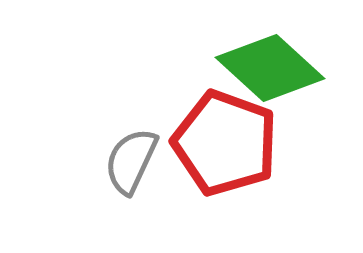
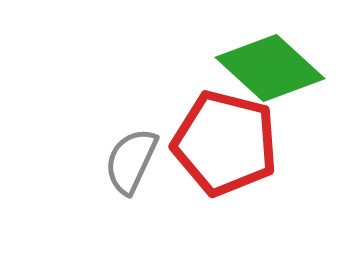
red pentagon: rotated 6 degrees counterclockwise
